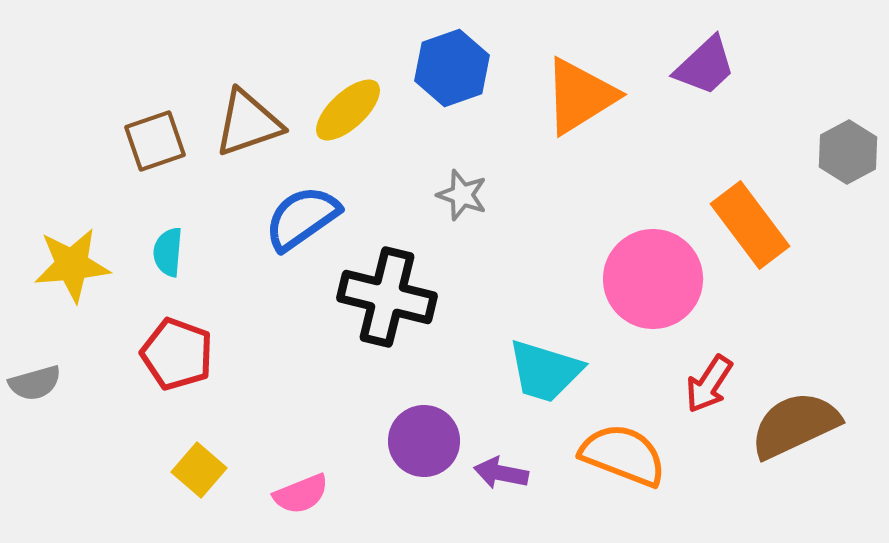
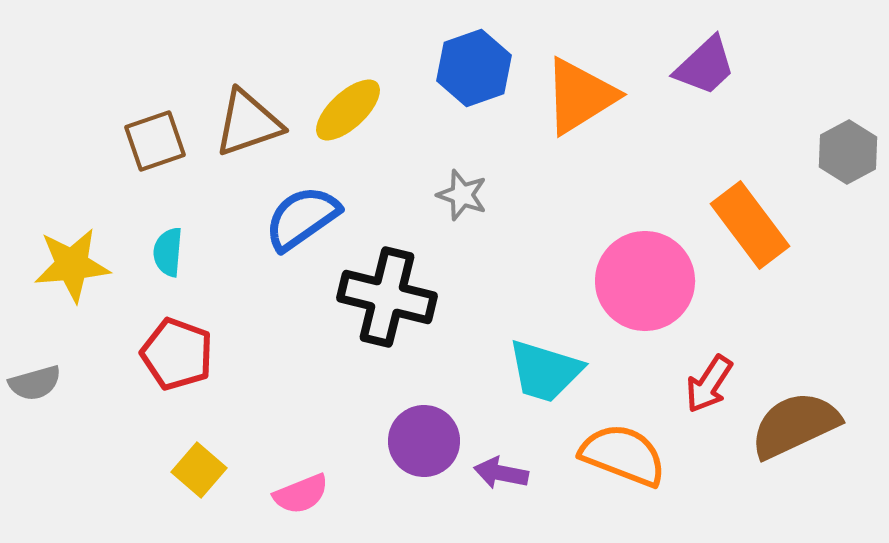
blue hexagon: moved 22 px right
pink circle: moved 8 px left, 2 px down
